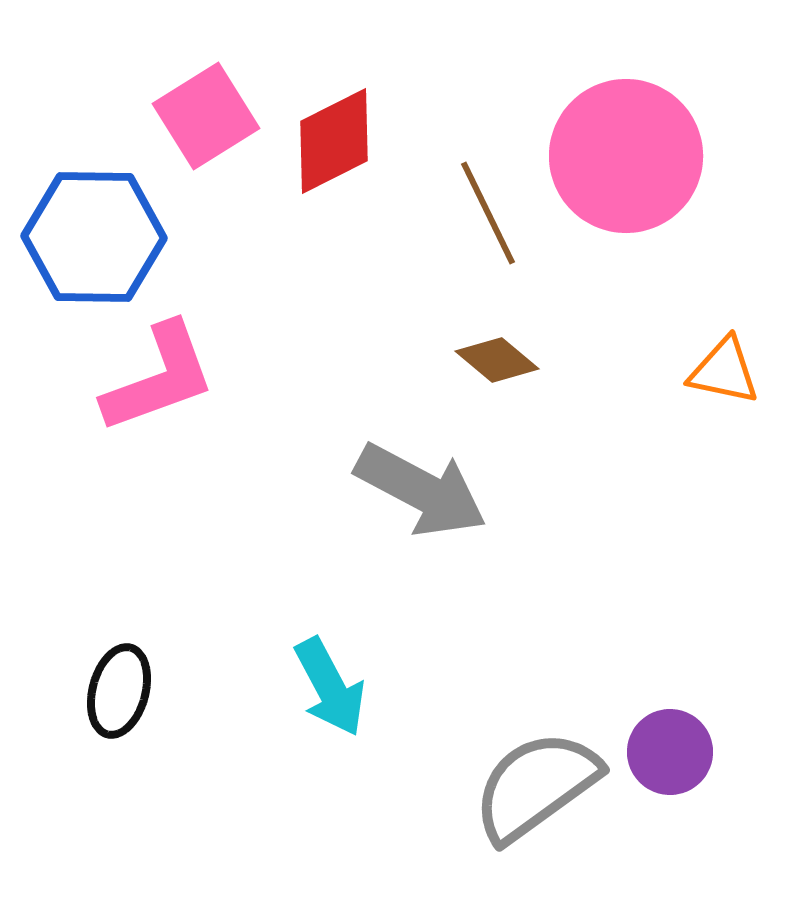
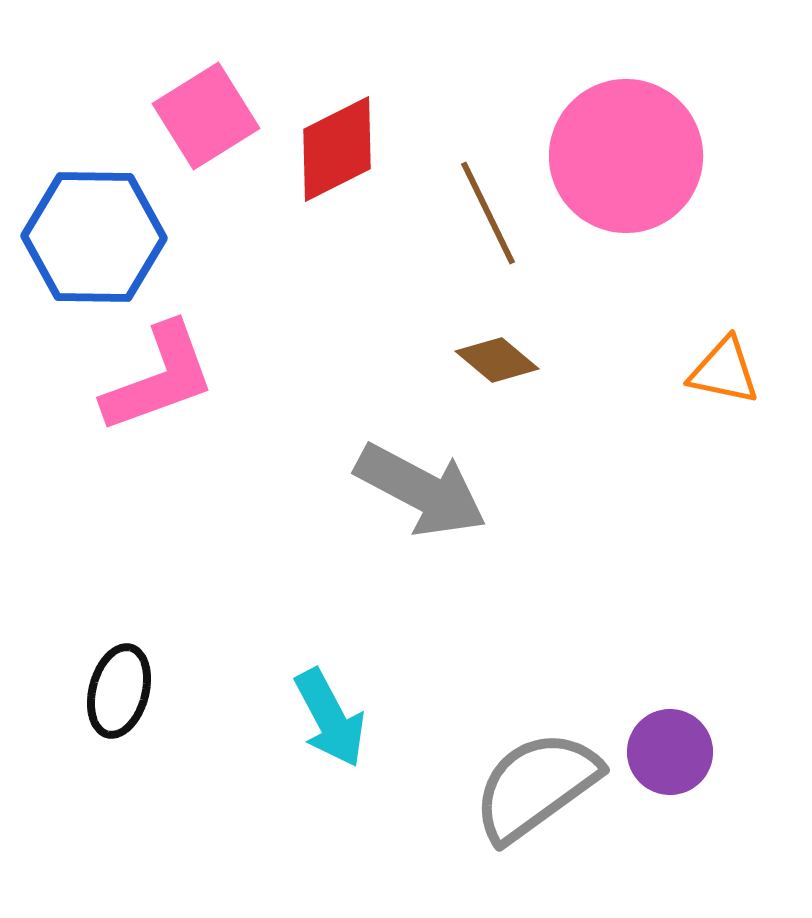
red diamond: moved 3 px right, 8 px down
cyan arrow: moved 31 px down
